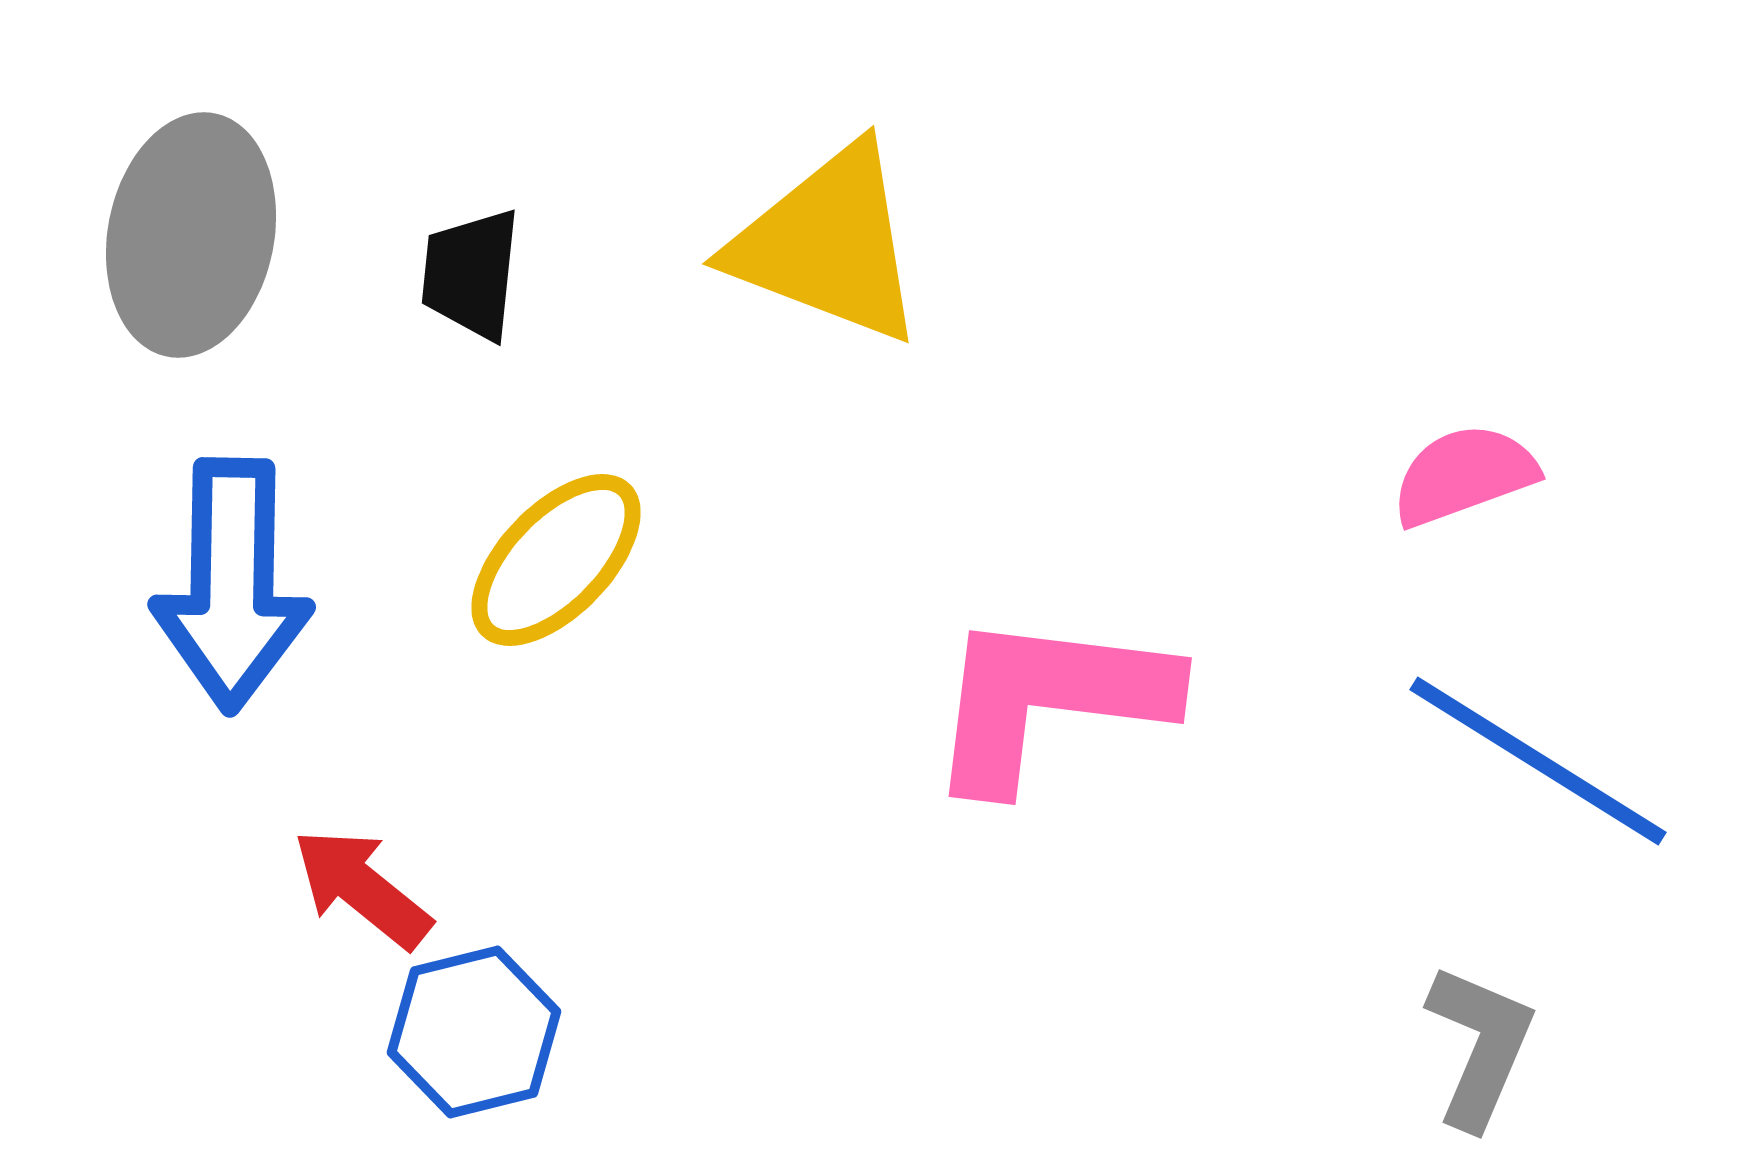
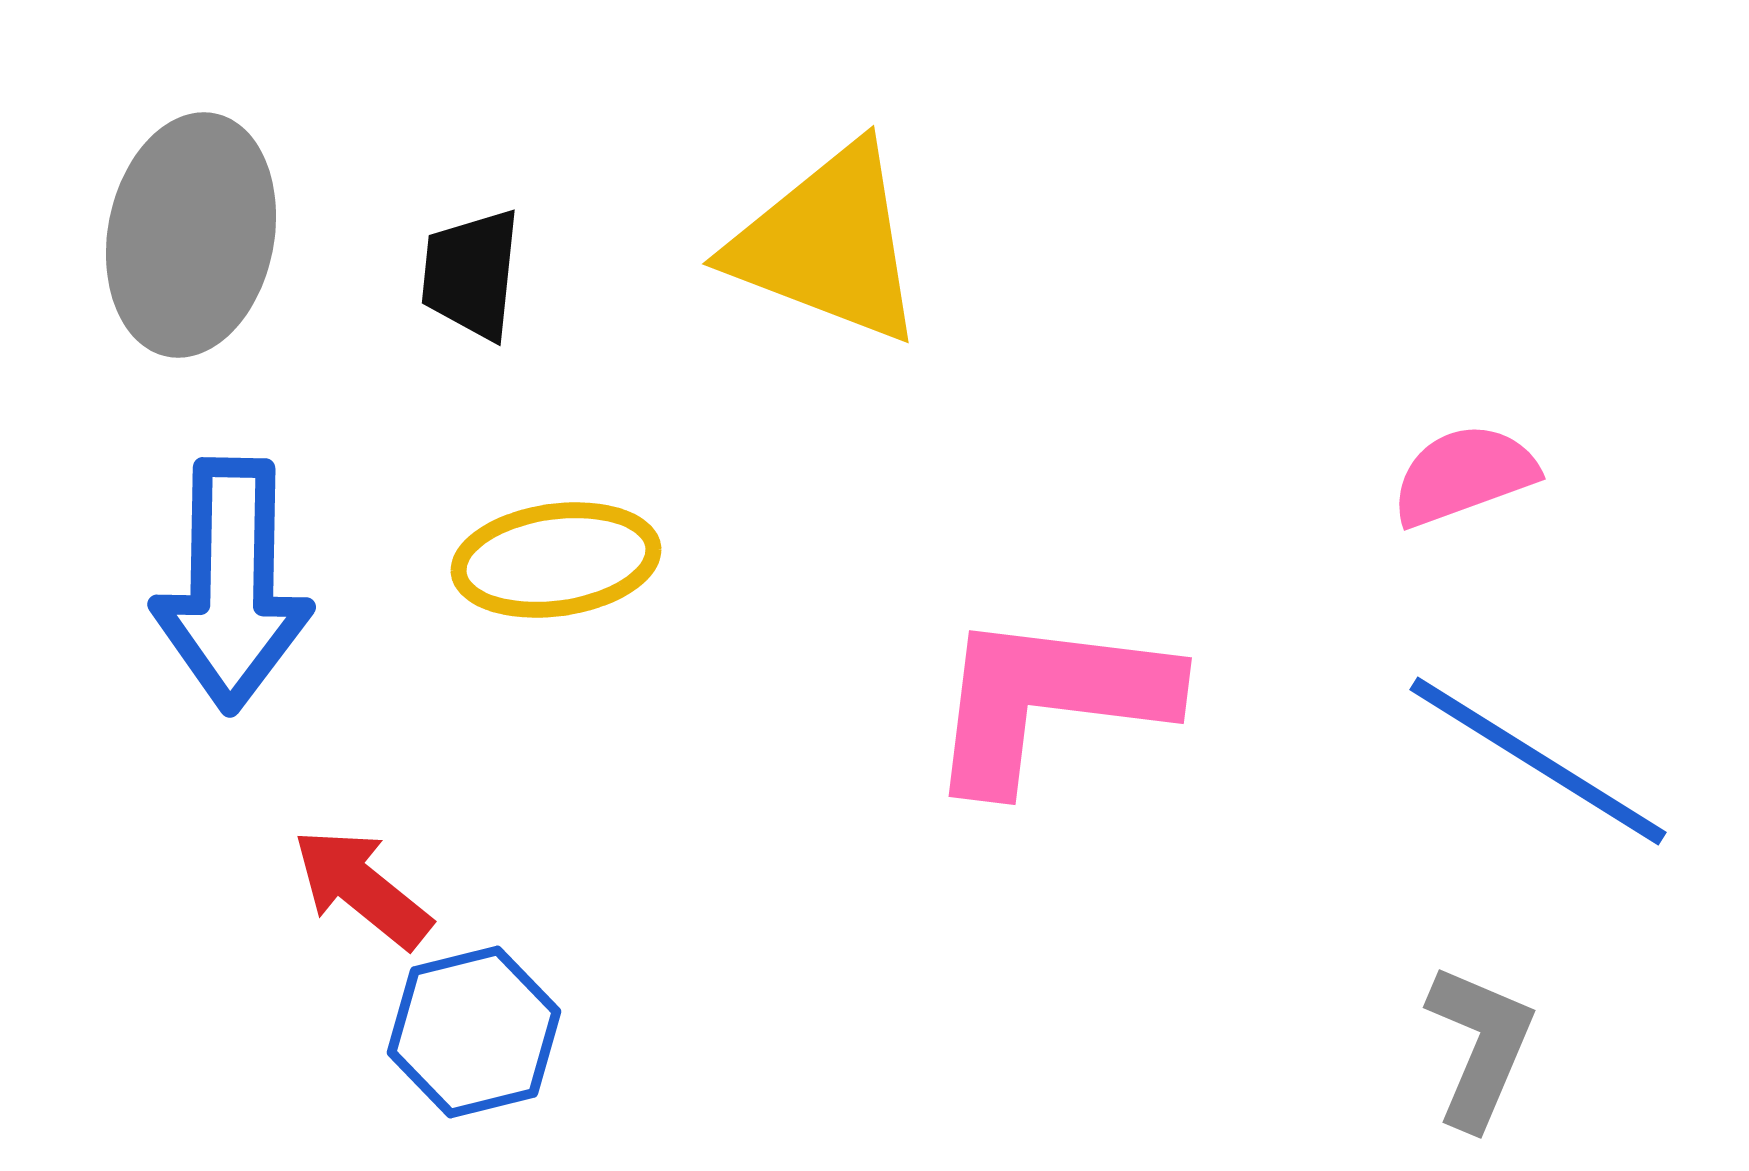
yellow ellipse: rotated 38 degrees clockwise
